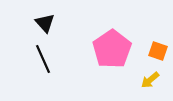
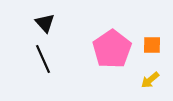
orange square: moved 6 px left, 6 px up; rotated 18 degrees counterclockwise
